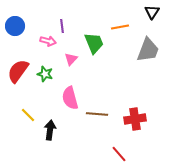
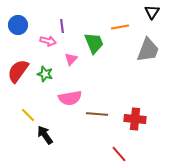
blue circle: moved 3 px right, 1 px up
pink semicircle: rotated 85 degrees counterclockwise
red cross: rotated 15 degrees clockwise
black arrow: moved 5 px left, 5 px down; rotated 42 degrees counterclockwise
